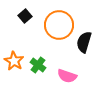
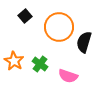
orange circle: moved 2 px down
green cross: moved 2 px right, 1 px up
pink semicircle: moved 1 px right
